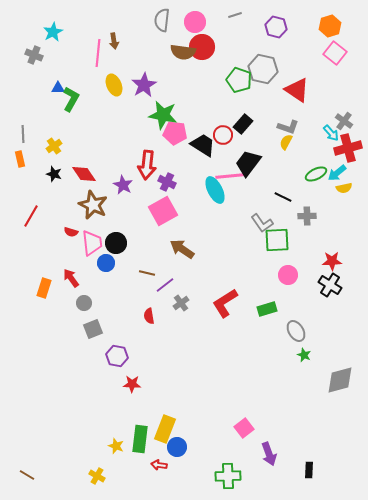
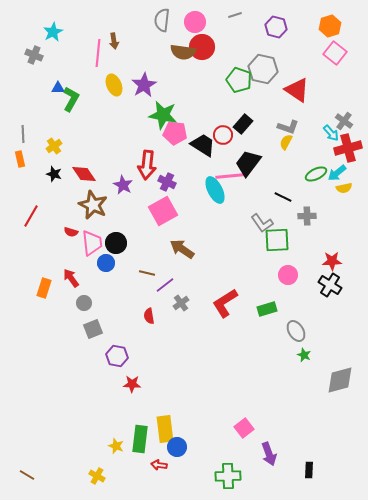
yellow rectangle at (165, 429): rotated 28 degrees counterclockwise
